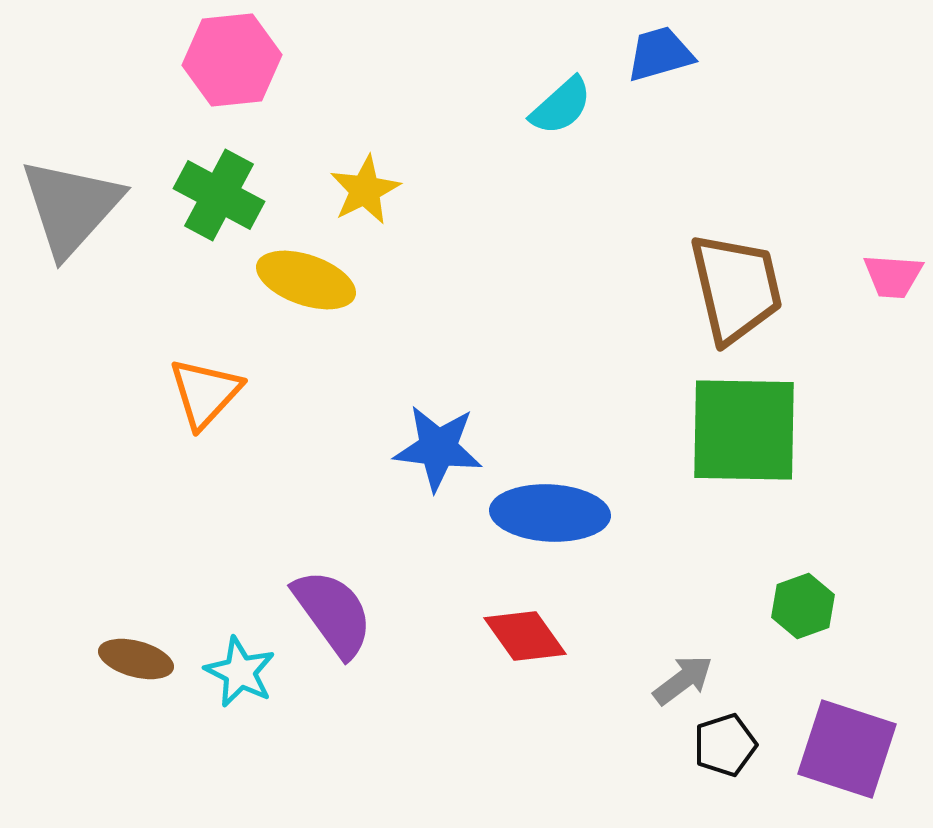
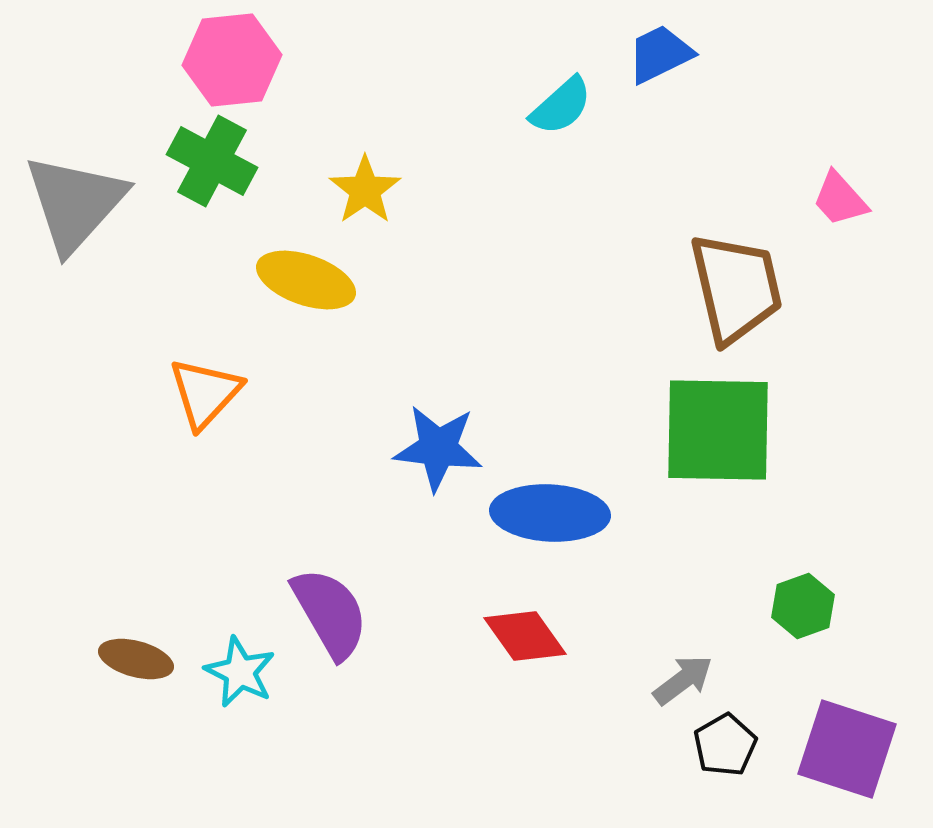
blue trapezoid: rotated 10 degrees counterclockwise
yellow star: rotated 8 degrees counterclockwise
green cross: moved 7 px left, 34 px up
gray triangle: moved 4 px right, 4 px up
pink trapezoid: moved 53 px left, 77 px up; rotated 44 degrees clockwise
green square: moved 26 px left
purple semicircle: moved 3 px left; rotated 6 degrees clockwise
black pentagon: rotated 12 degrees counterclockwise
